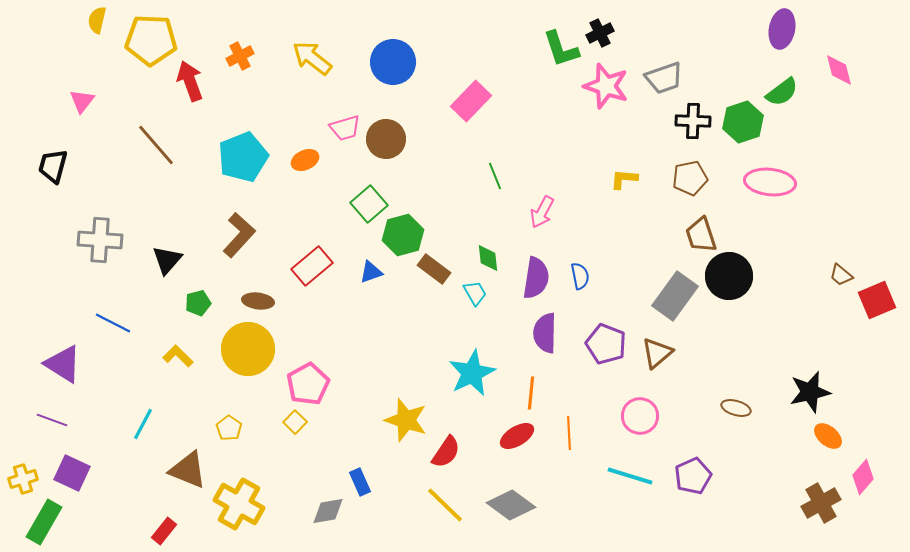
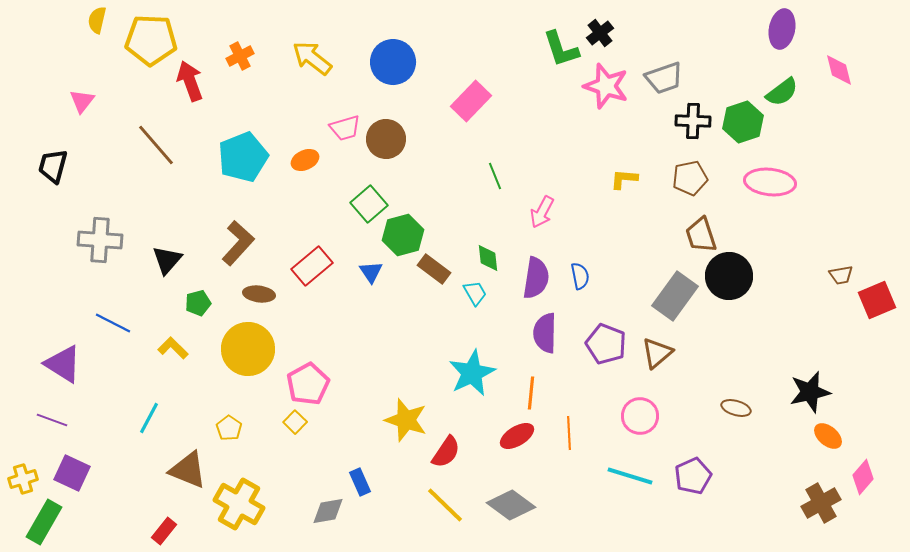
black cross at (600, 33): rotated 12 degrees counterclockwise
brown L-shape at (239, 235): moved 1 px left, 8 px down
blue triangle at (371, 272): rotated 45 degrees counterclockwise
brown trapezoid at (841, 275): rotated 50 degrees counterclockwise
brown ellipse at (258, 301): moved 1 px right, 7 px up
yellow L-shape at (178, 356): moved 5 px left, 8 px up
cyan line at (143, 424): moved 6 px right, 6 px up
